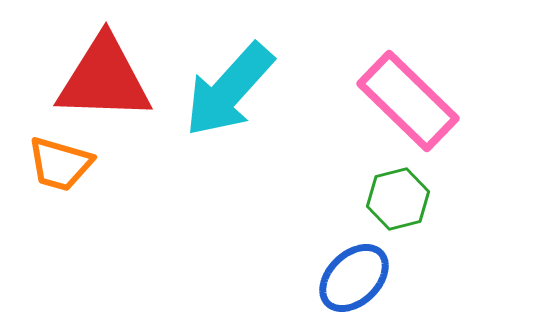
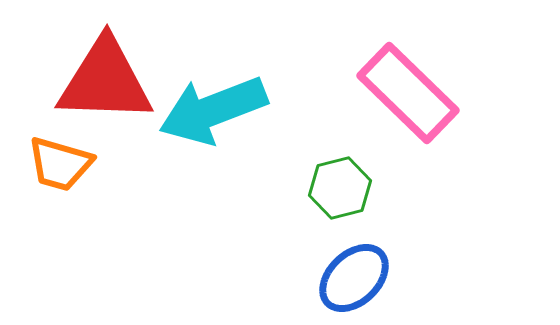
red triangle: moved 1 px right, 2 px down
cyan arrow: moved 16 px left, 20 px down; rotated 27 degrees clockwise
pink rectangle: moved 8 px up
green hexagon: moved 58 px left, 11 px up
